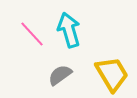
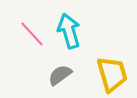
cyan arrow: moved 1 px down
yellow trapezoid: rotated 15 degrees clockwise
